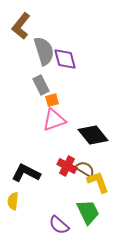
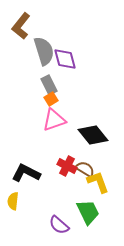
gray rectangle: moved 8 px right
orange square: moved 1 px left, 1 px up; rotated 16 degrees counterclockwise
